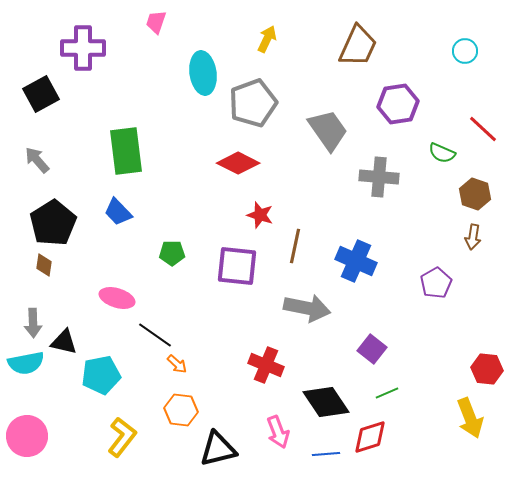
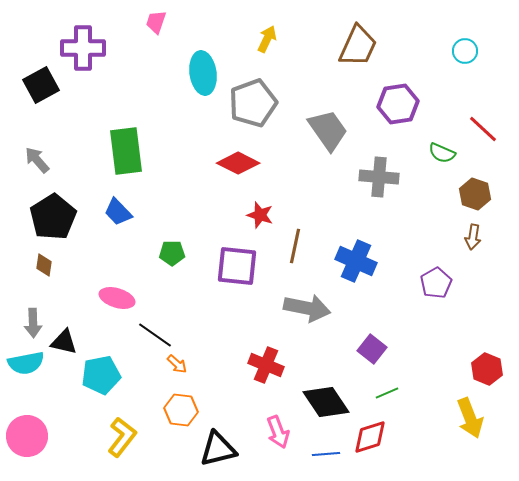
black square at (41, 94): moved 9 px up
black pentagon at (53, 223): moved 6 px up
red hexagon at (487, 369): rotated 16 degrees clockwise
